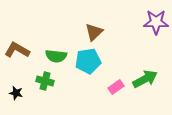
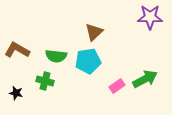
purple star: moved 6 px left, 5 px up
pink rectangle: moved 1 px right, 1 px up
